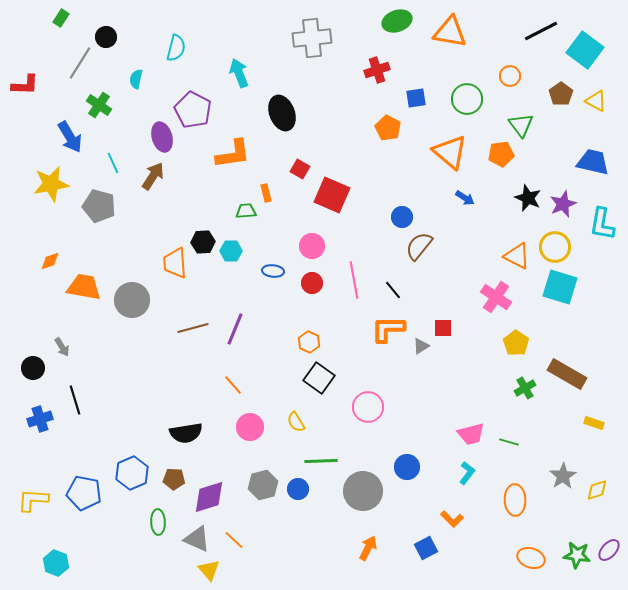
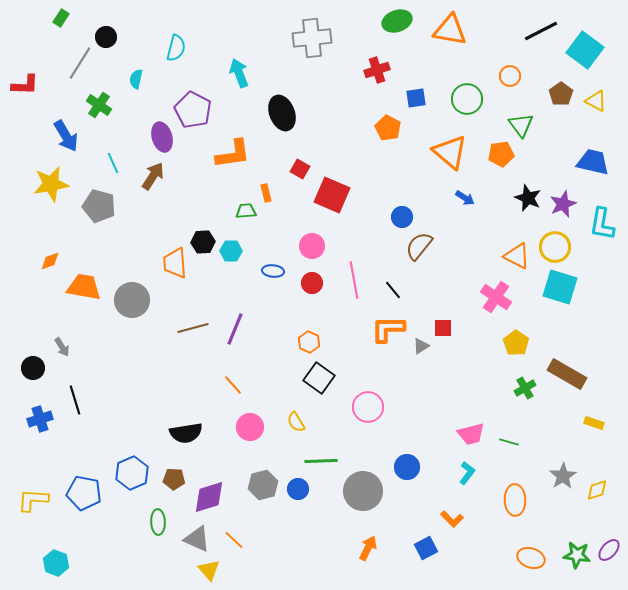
orange triangle at (450, 32): moved 2 px up
blue arrow at (70, 137): moved 4 px left, 1 px up
